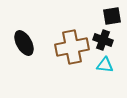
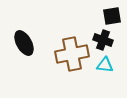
brown cross: moved 7 px down
